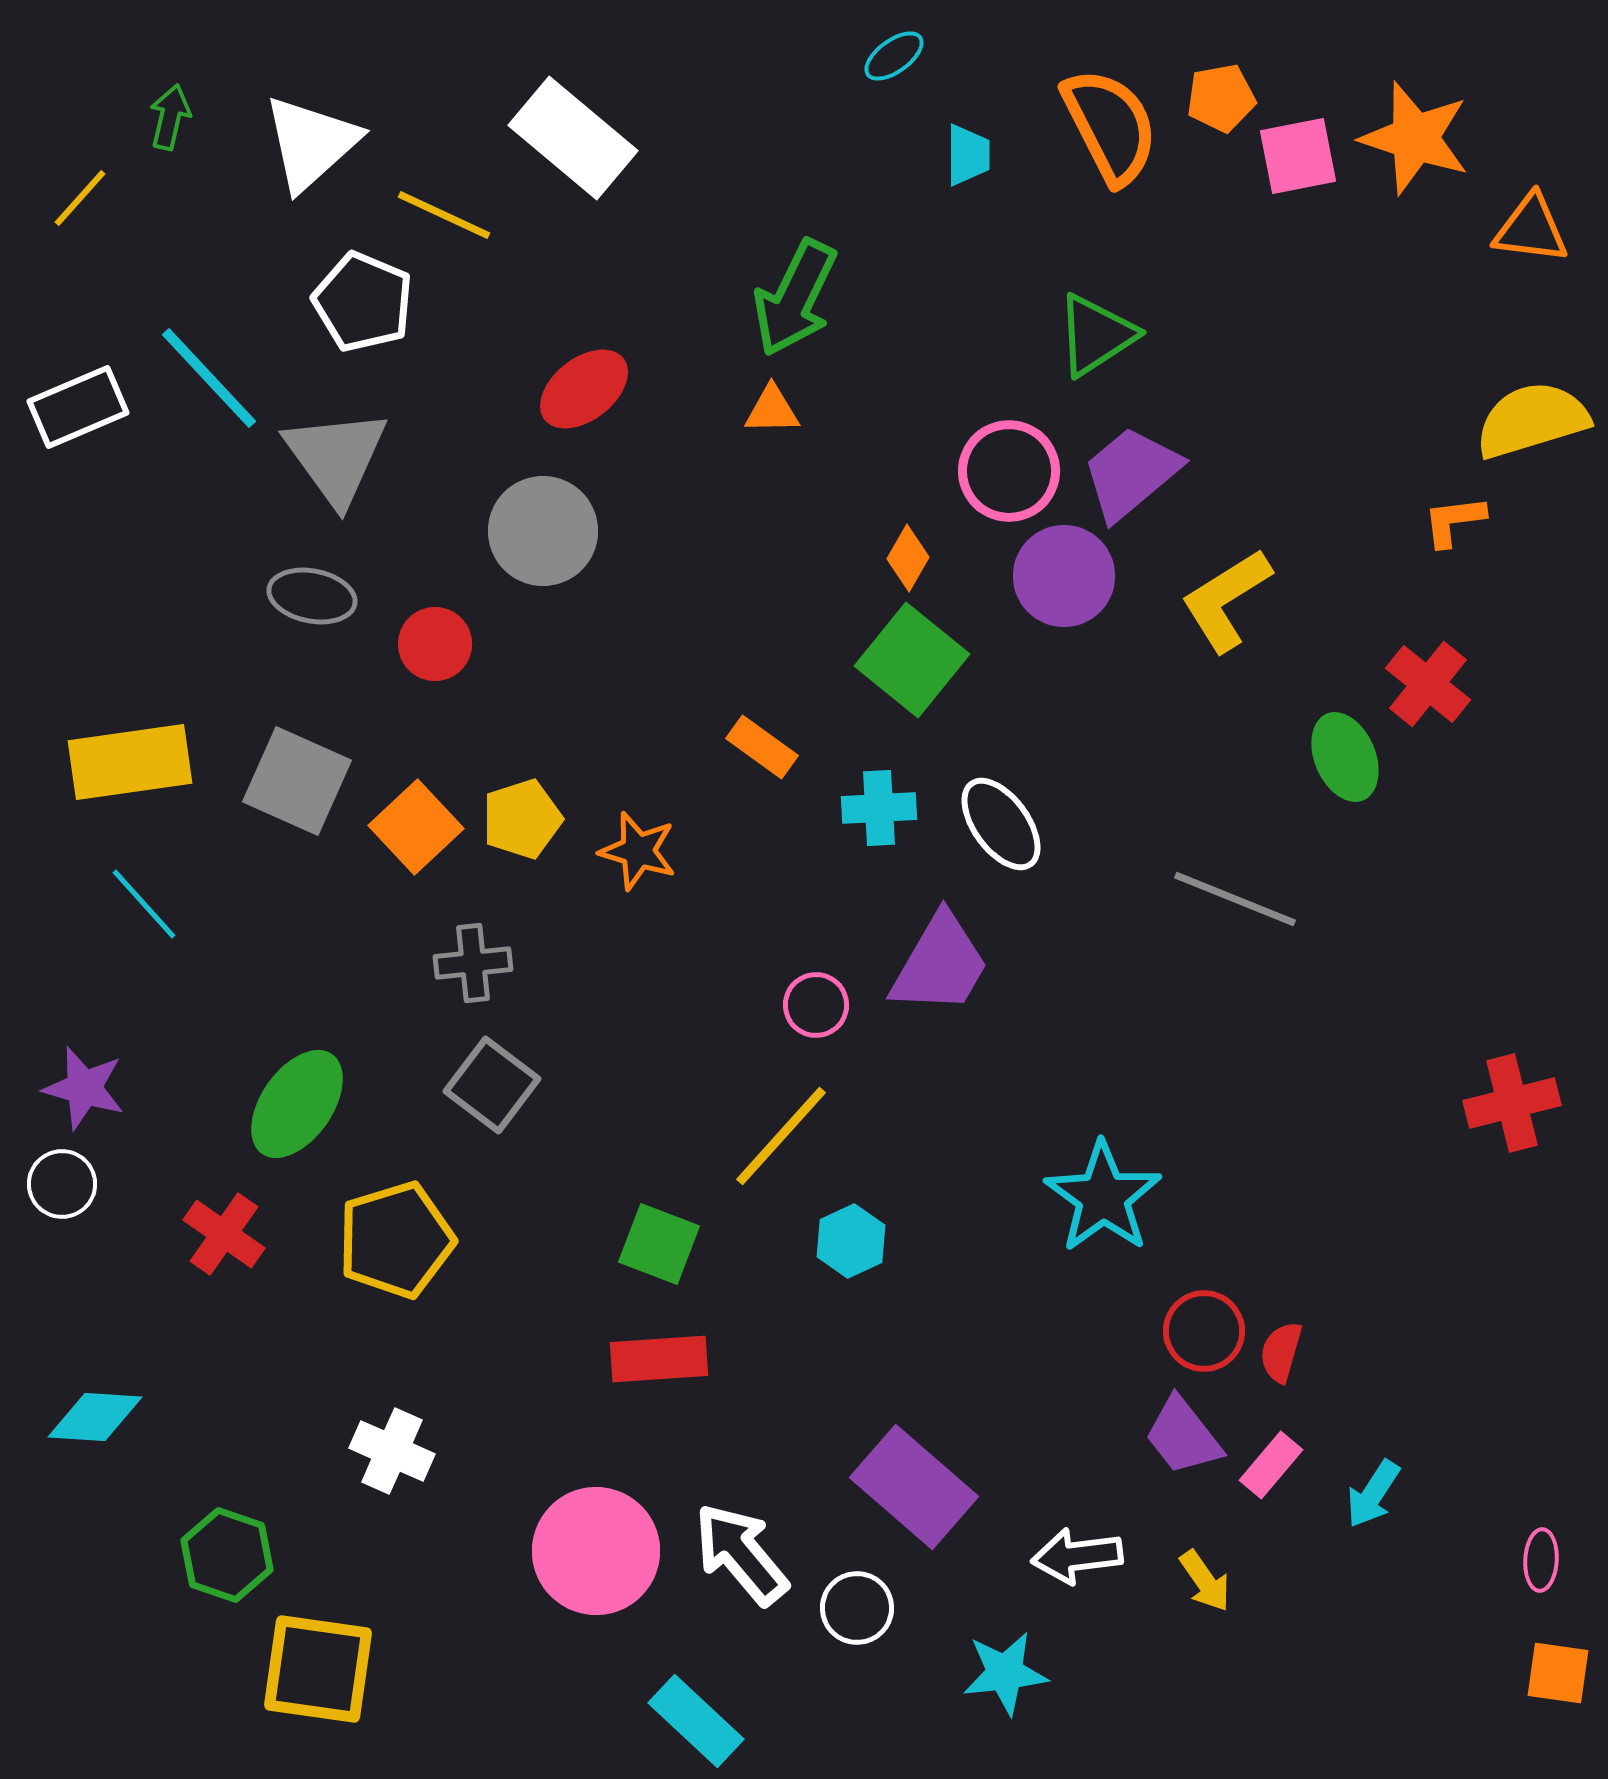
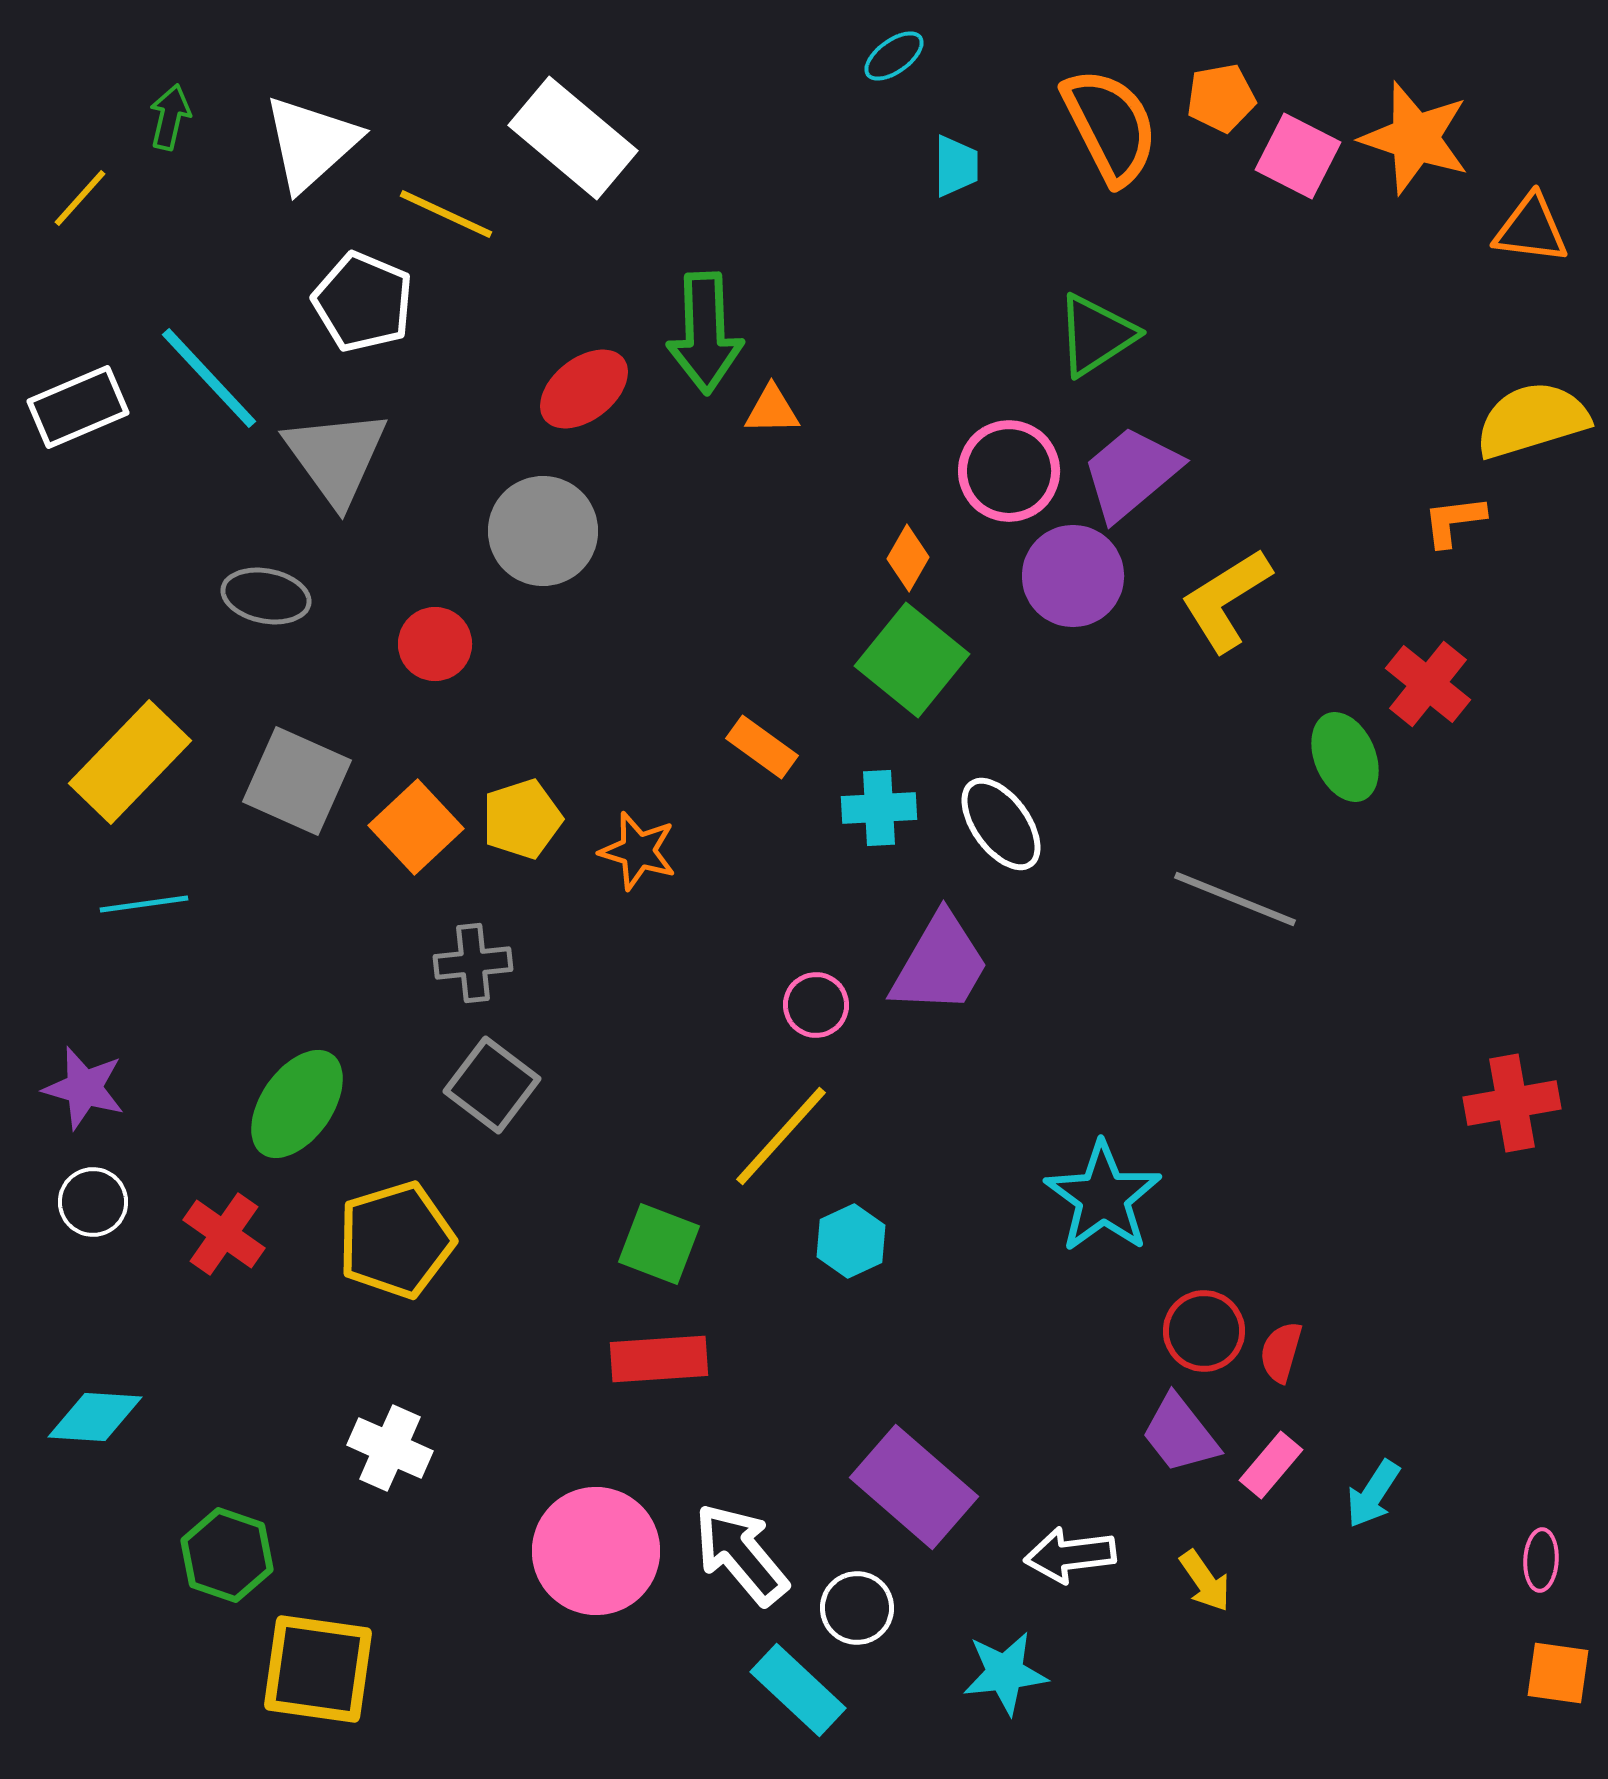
cyan trapezoid at (968, 155): moved 12 px left, 11 px down
pink square at (1298, 156): rotated 38 degrees clockwise
yellow line at (444, 215): moved 2 px right, 1 px up
green arrow at (795, 298): moved 90 px left, 35 px down; rotated 28 degrees counterclockwise
purple circle at (1064, 576): moved 9 px right
gray ellipse at (312, 596): moved 46 px left
yellow rectangle at (130, 762): rotated 38 degrees counterclockwise
cyan line at (144, 904): rotated 56 degrees counterclockwise
red cross at (1512, 1103): rotated 4 degrees clockwise
white circle at (62, 1184): moved 31 px right, 18 px down
purple trapezoid at (1183, 1436): moved 3 px left, 2 px up
white cross at (392, 1451): moved 2 px left, 3 px up
white arrow at (1077, 1556): moved 7 px left, 1 px up
cyan rectangle at (696, 1721): moved 102 px right, 31 px up
